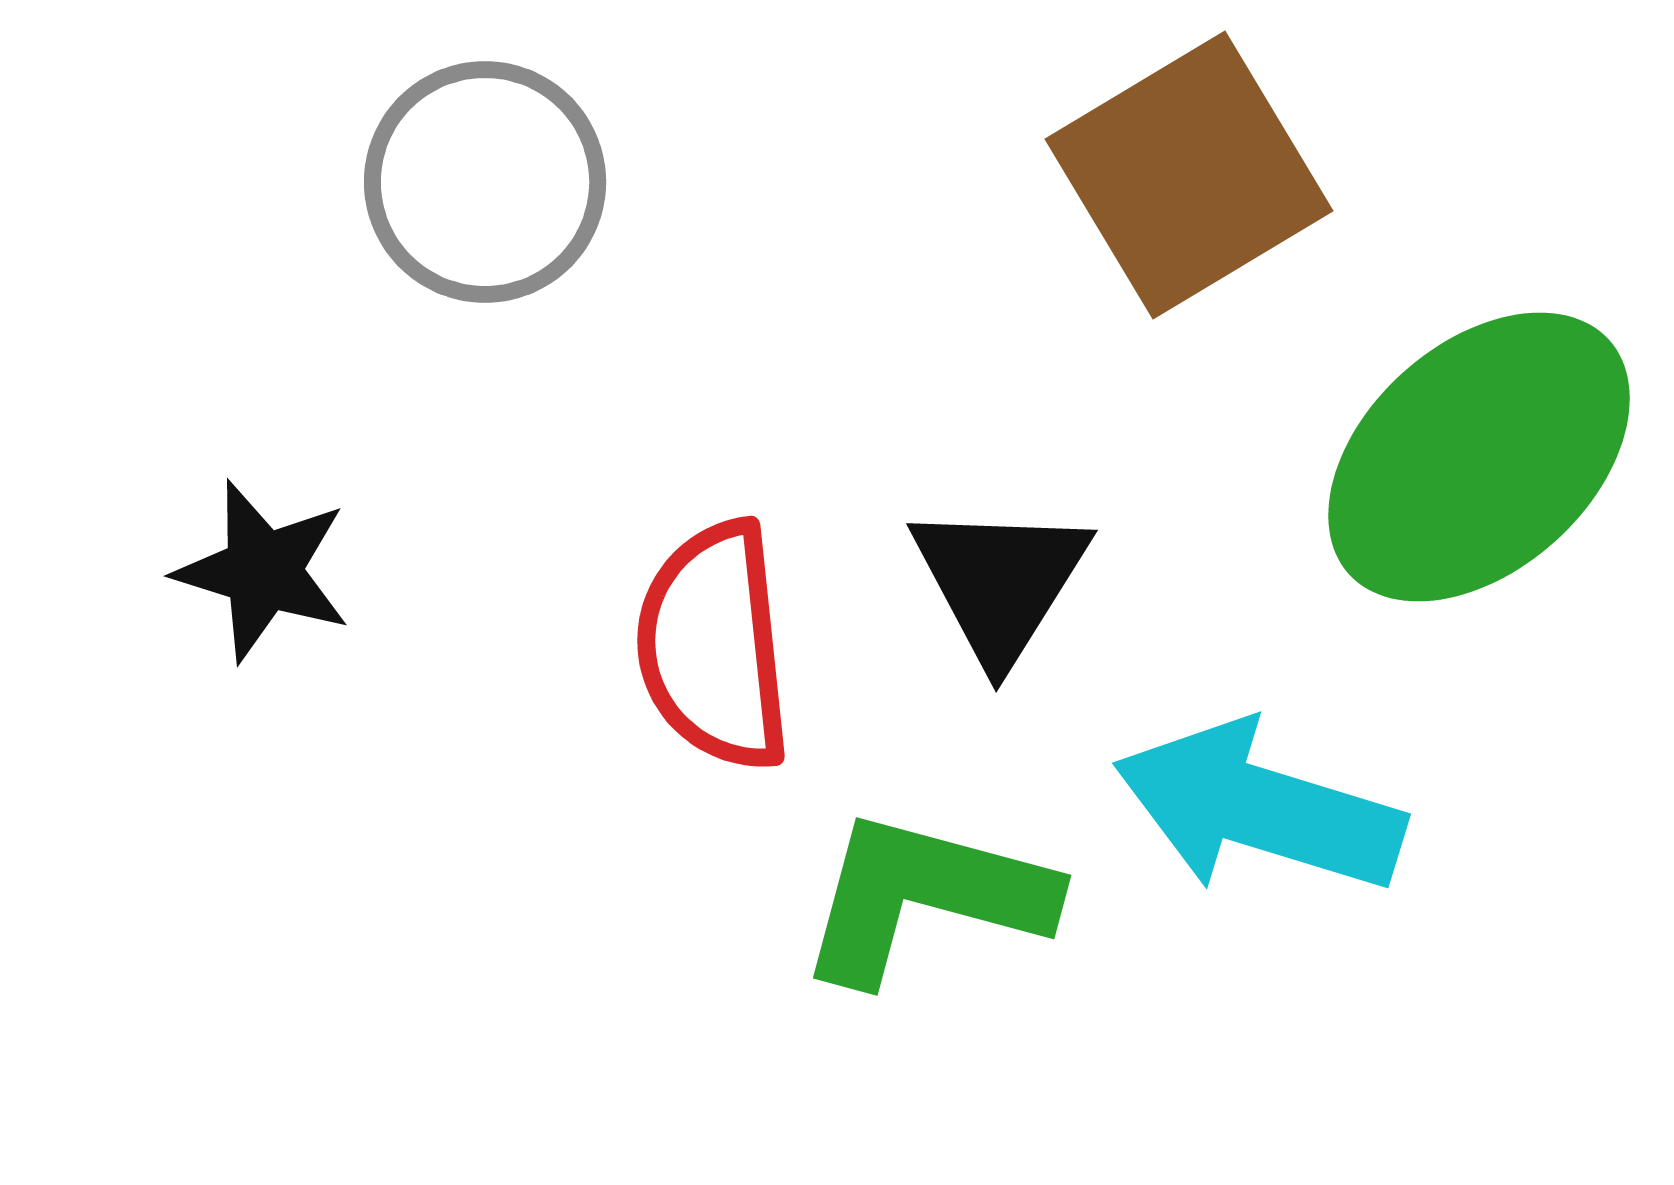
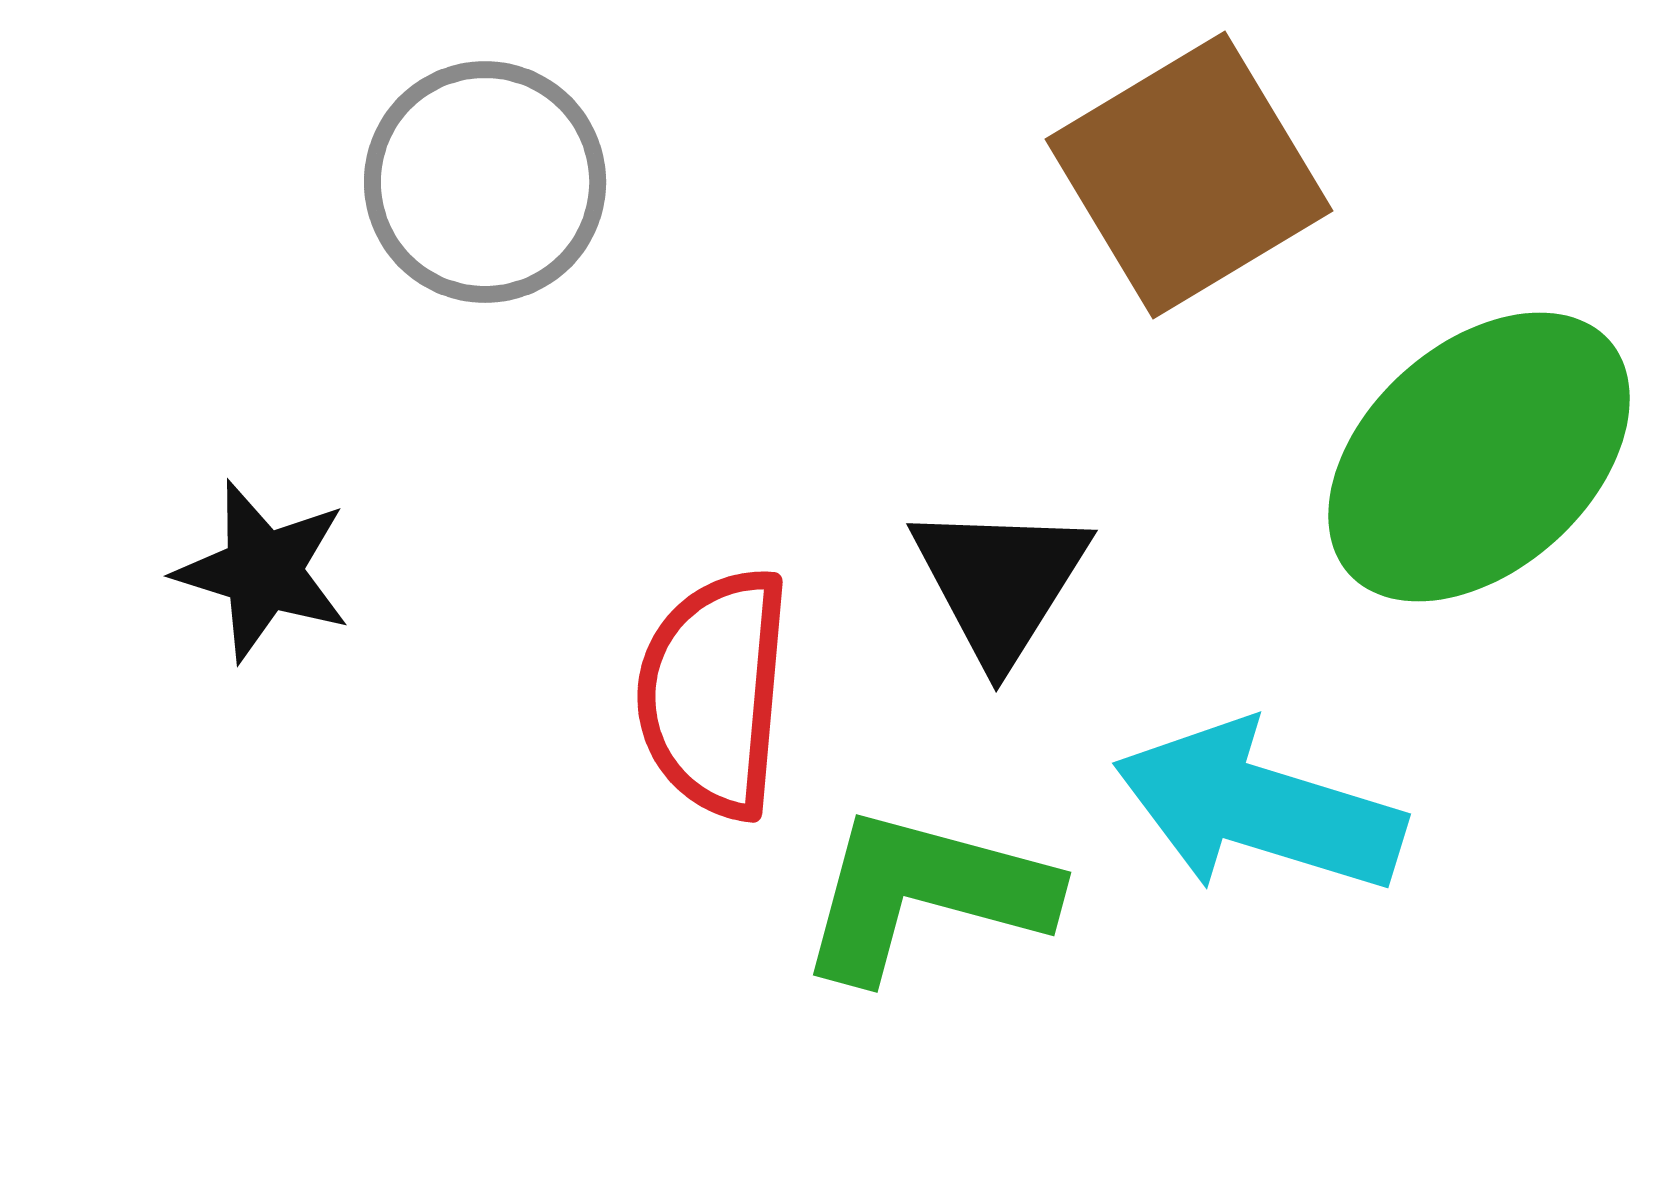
red semicircle: moved 47 px down; rotated 11 degrees clockwise
green L-shape: moved 3 px up
